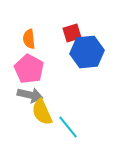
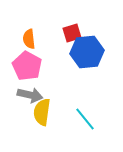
pink pentagon: moved 2 px left, 3 px up
yellow semicircle: rotated 32 degrees clockwise
cyan line: moved 17 px right, 8 px up
